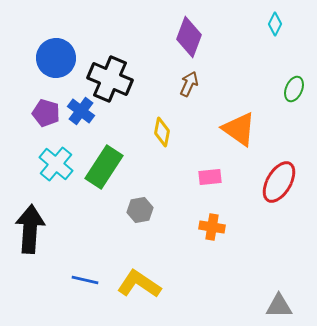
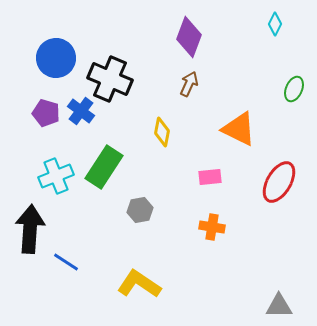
orange triangle: rotated 9 degrees counterclockwise
cyan cross: moved 12 px down; rotated 28 degrees clockwise
blue line: moved 19 px left, 18 px up; rotated 20 degrees clockwise
